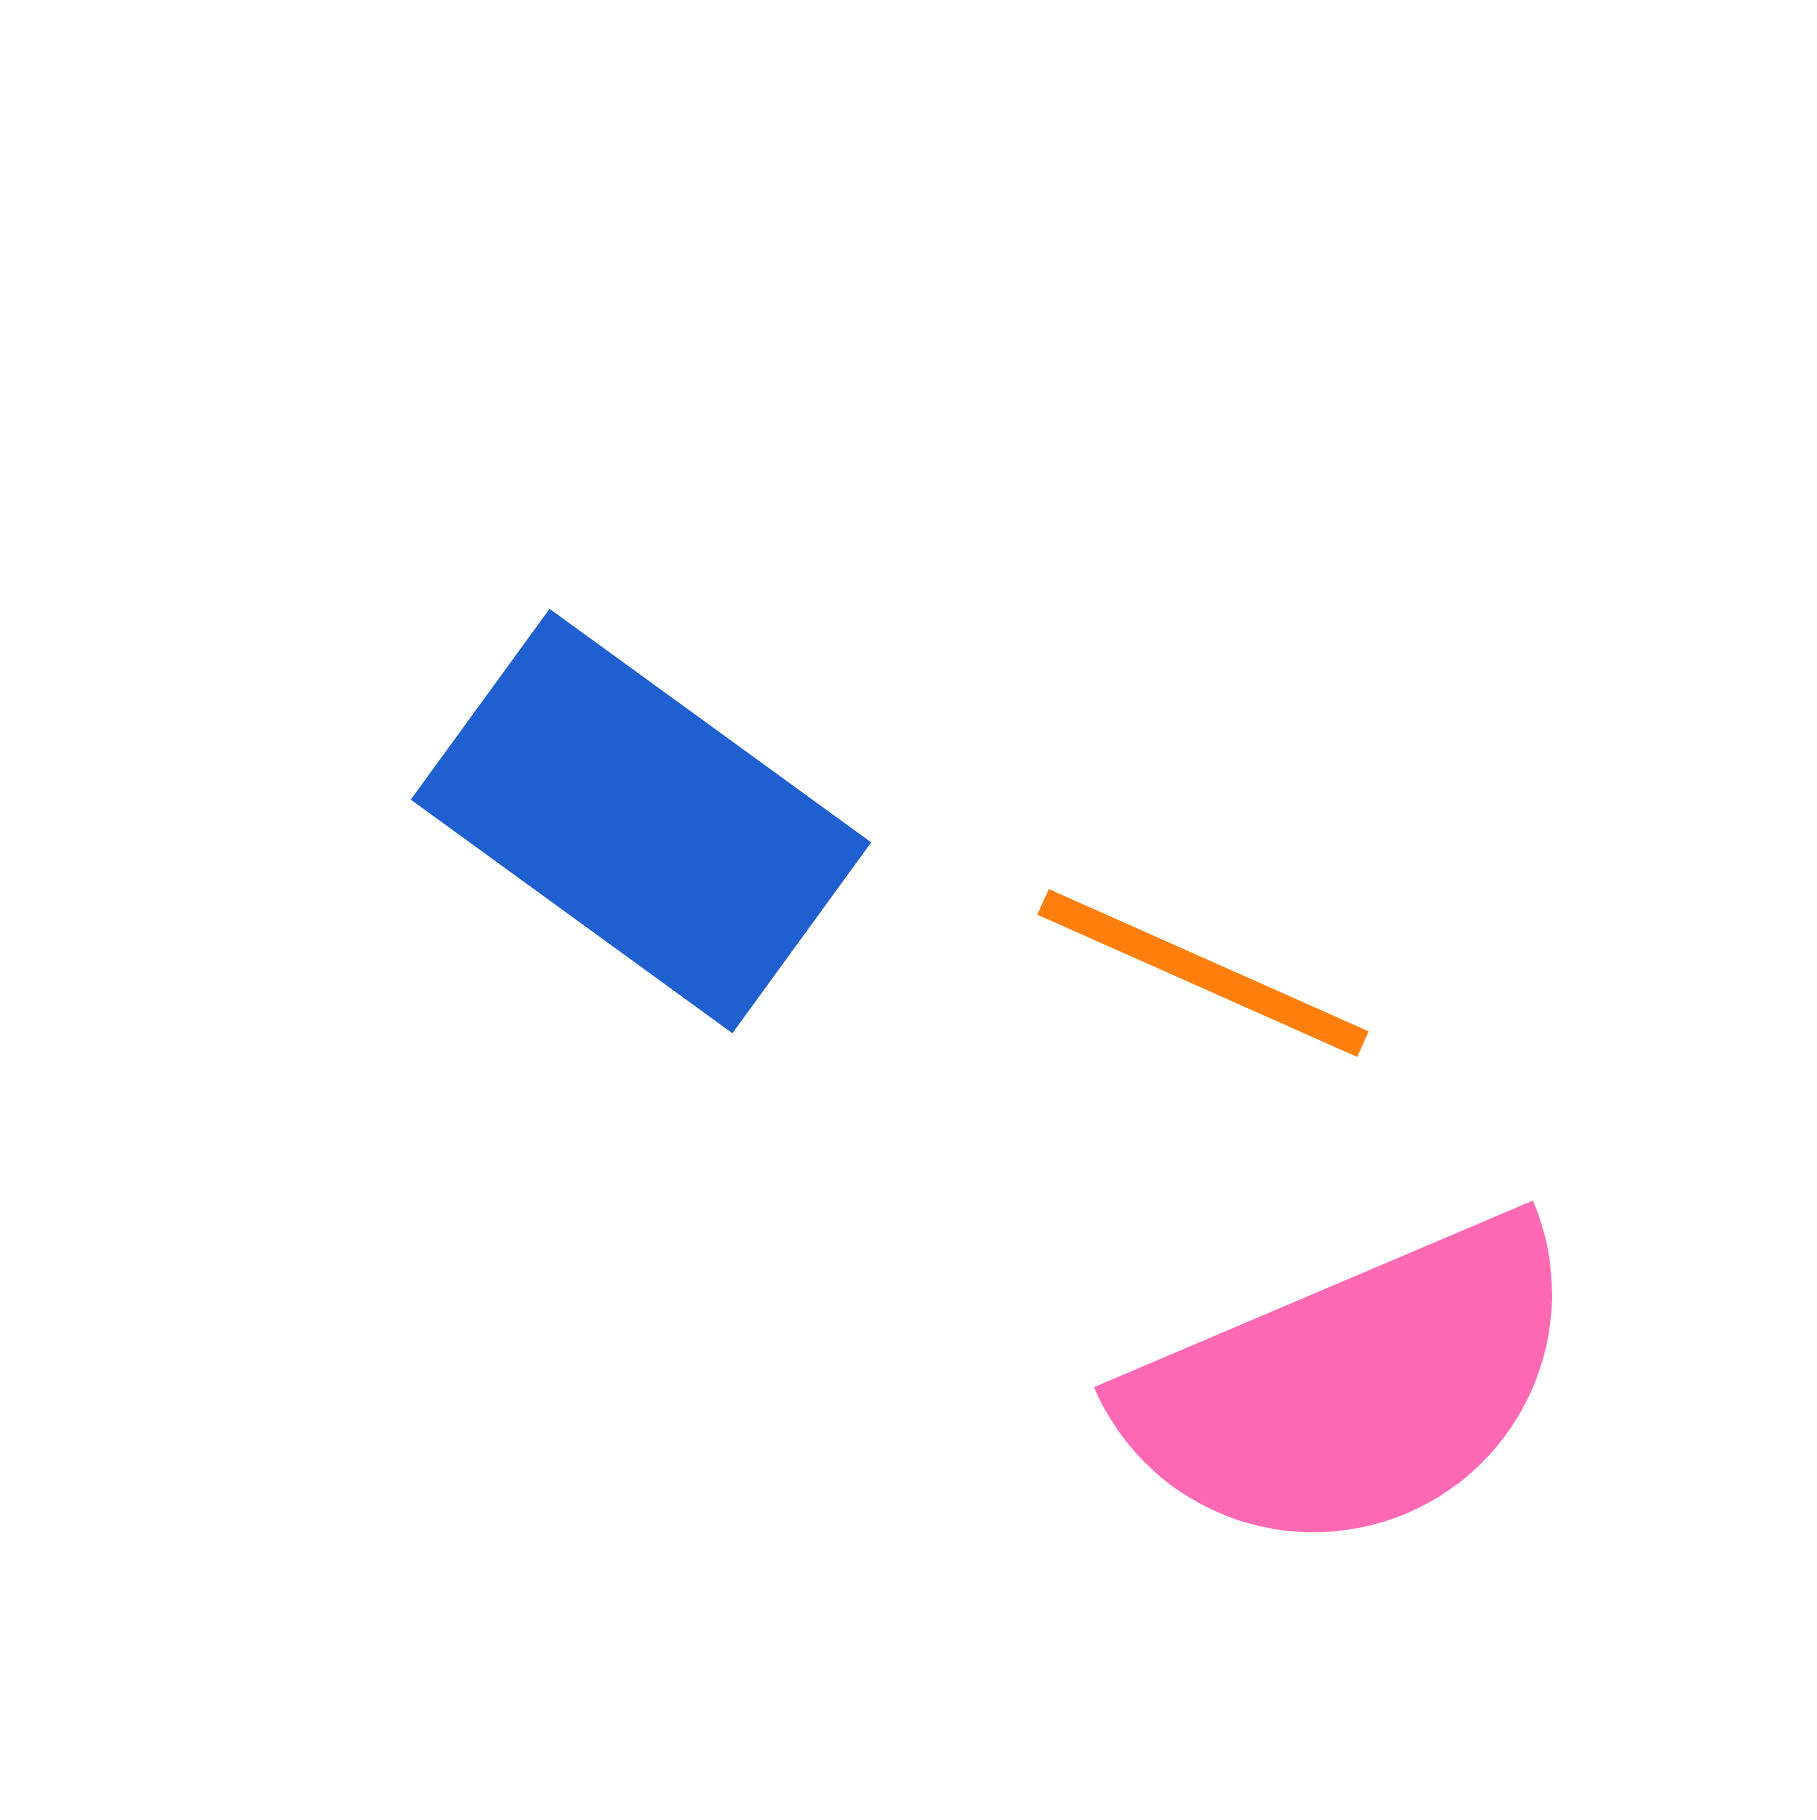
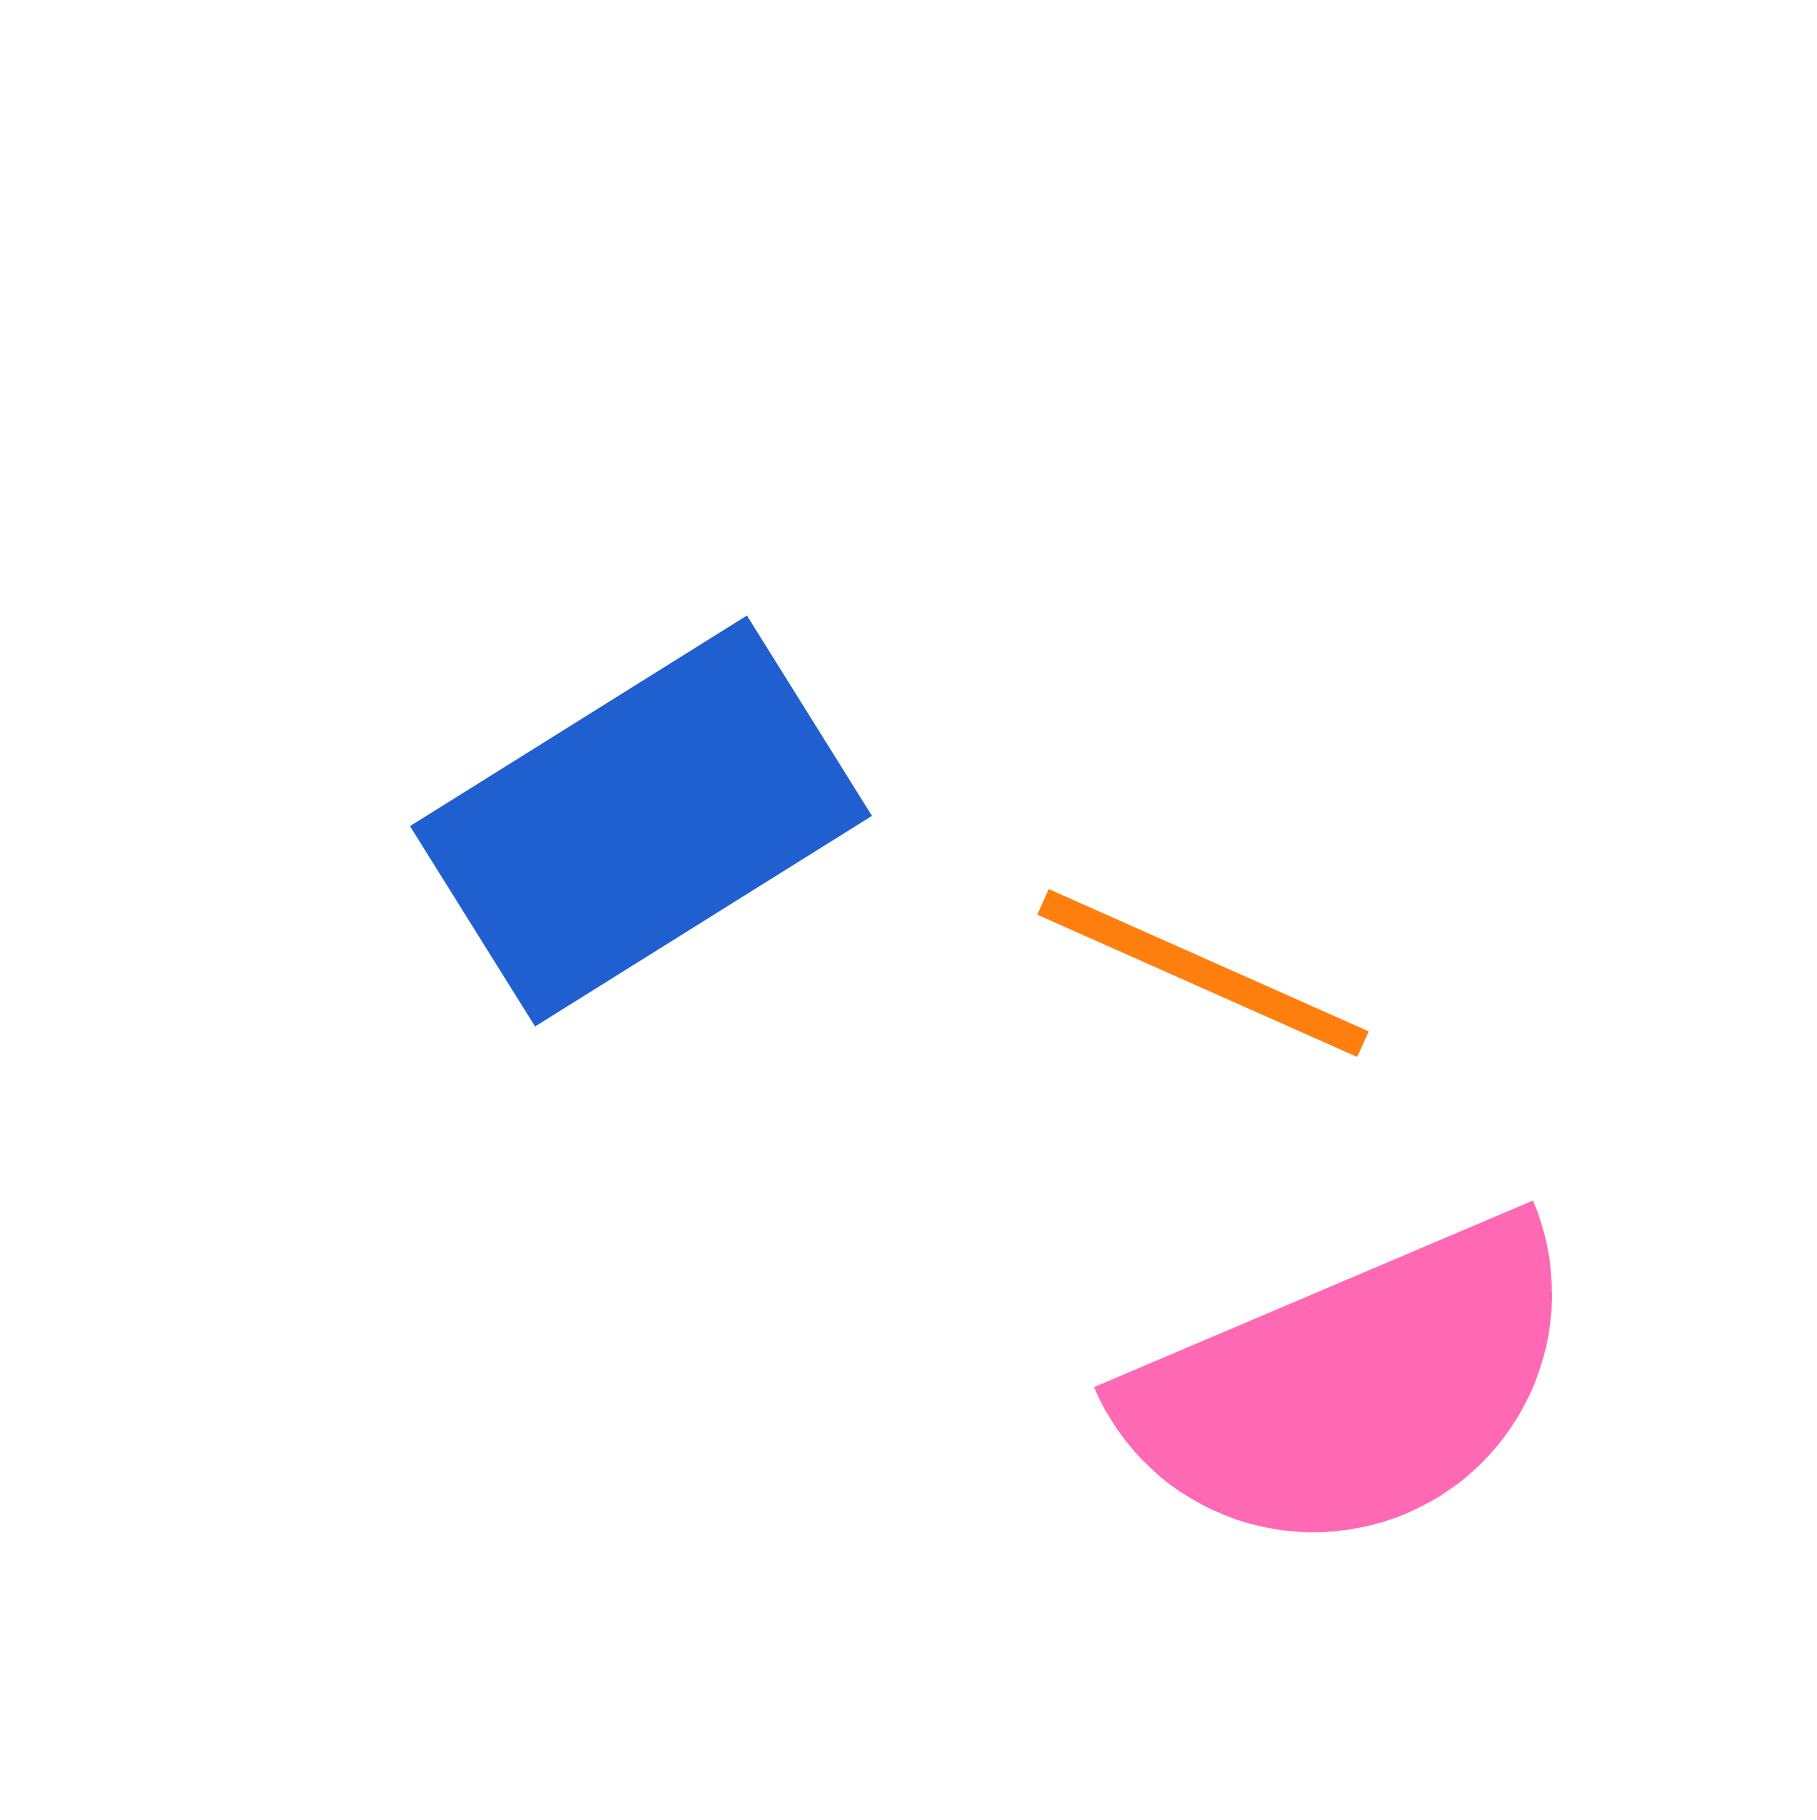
blue rectangle: rotated 68 degrees counterclockwise
